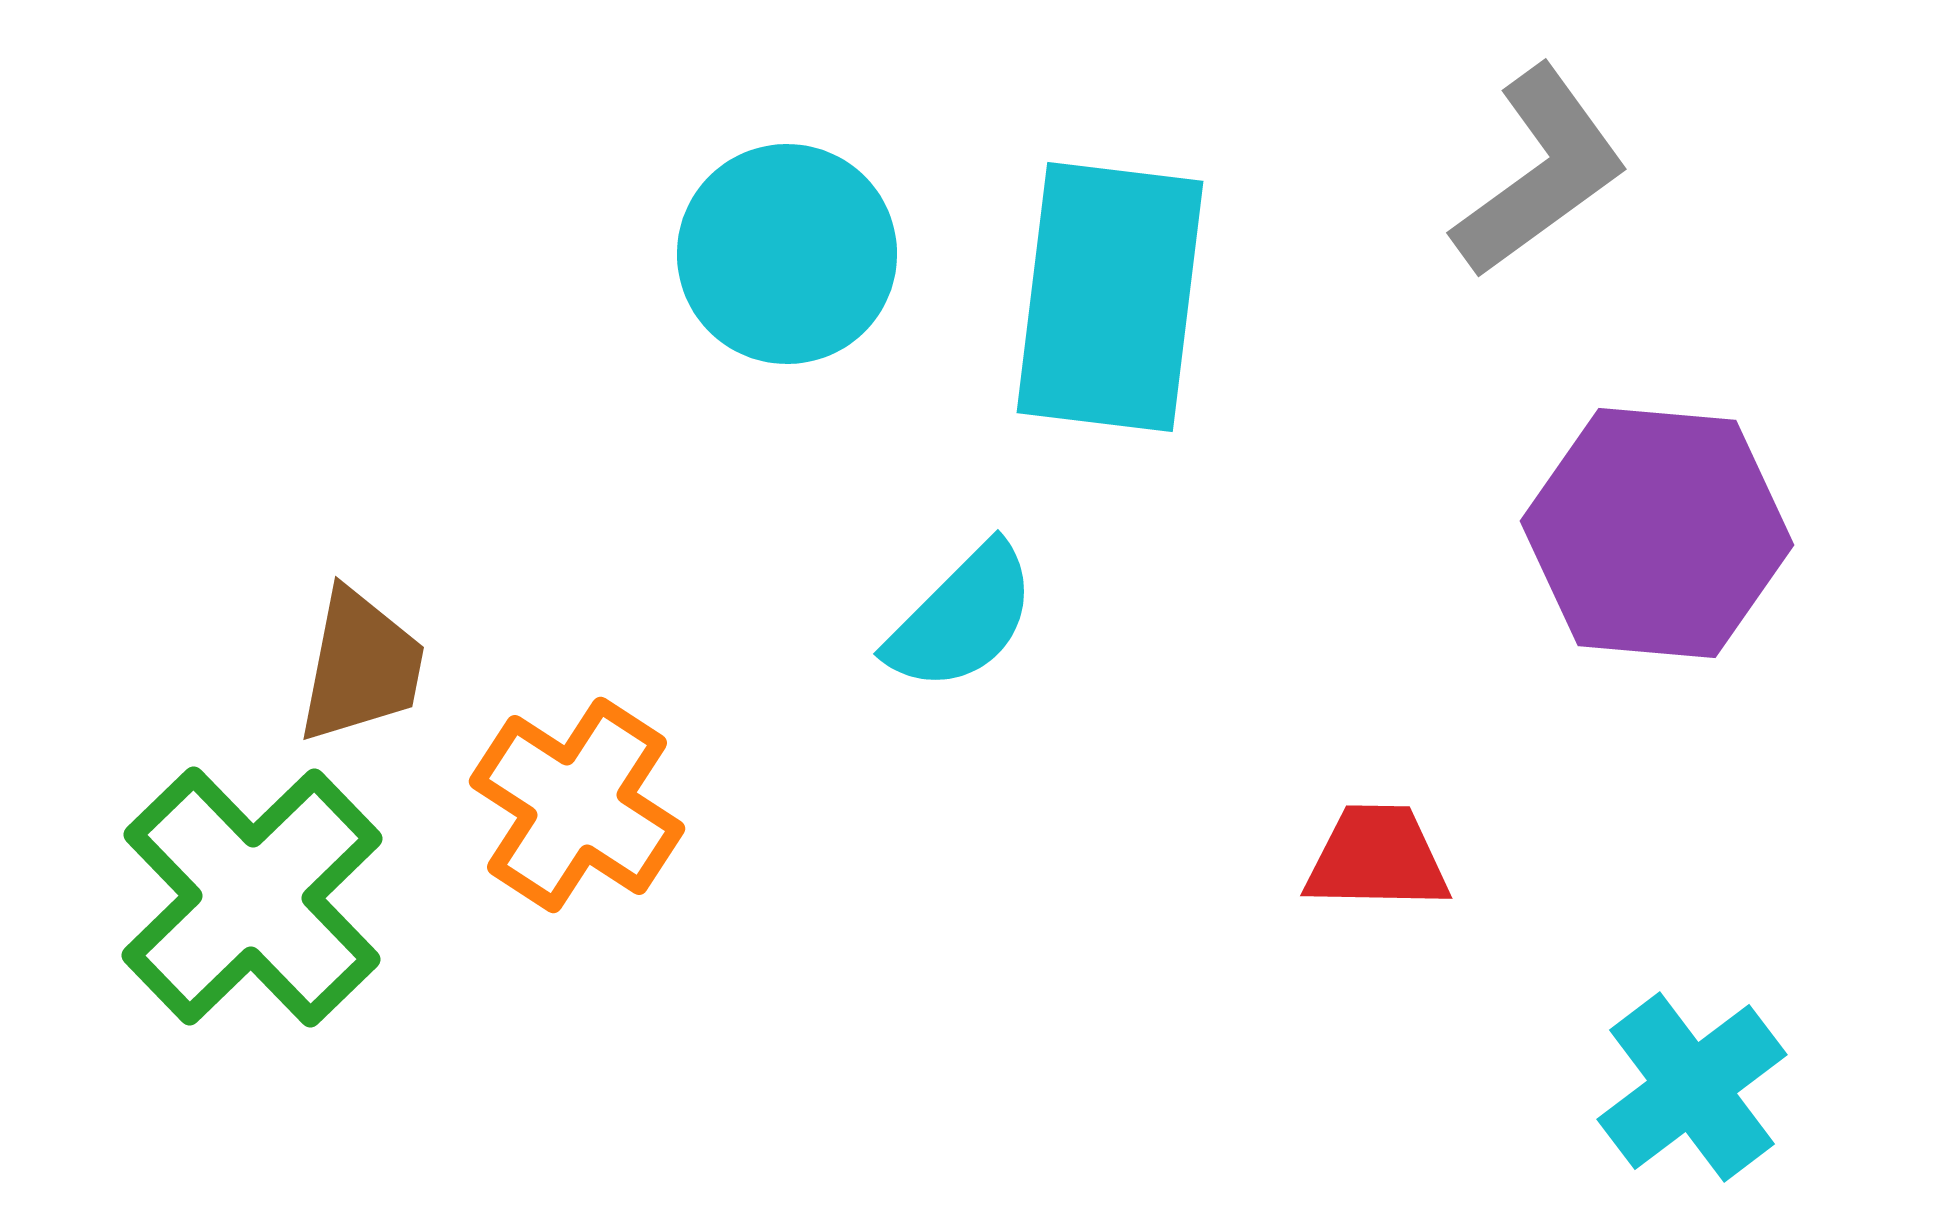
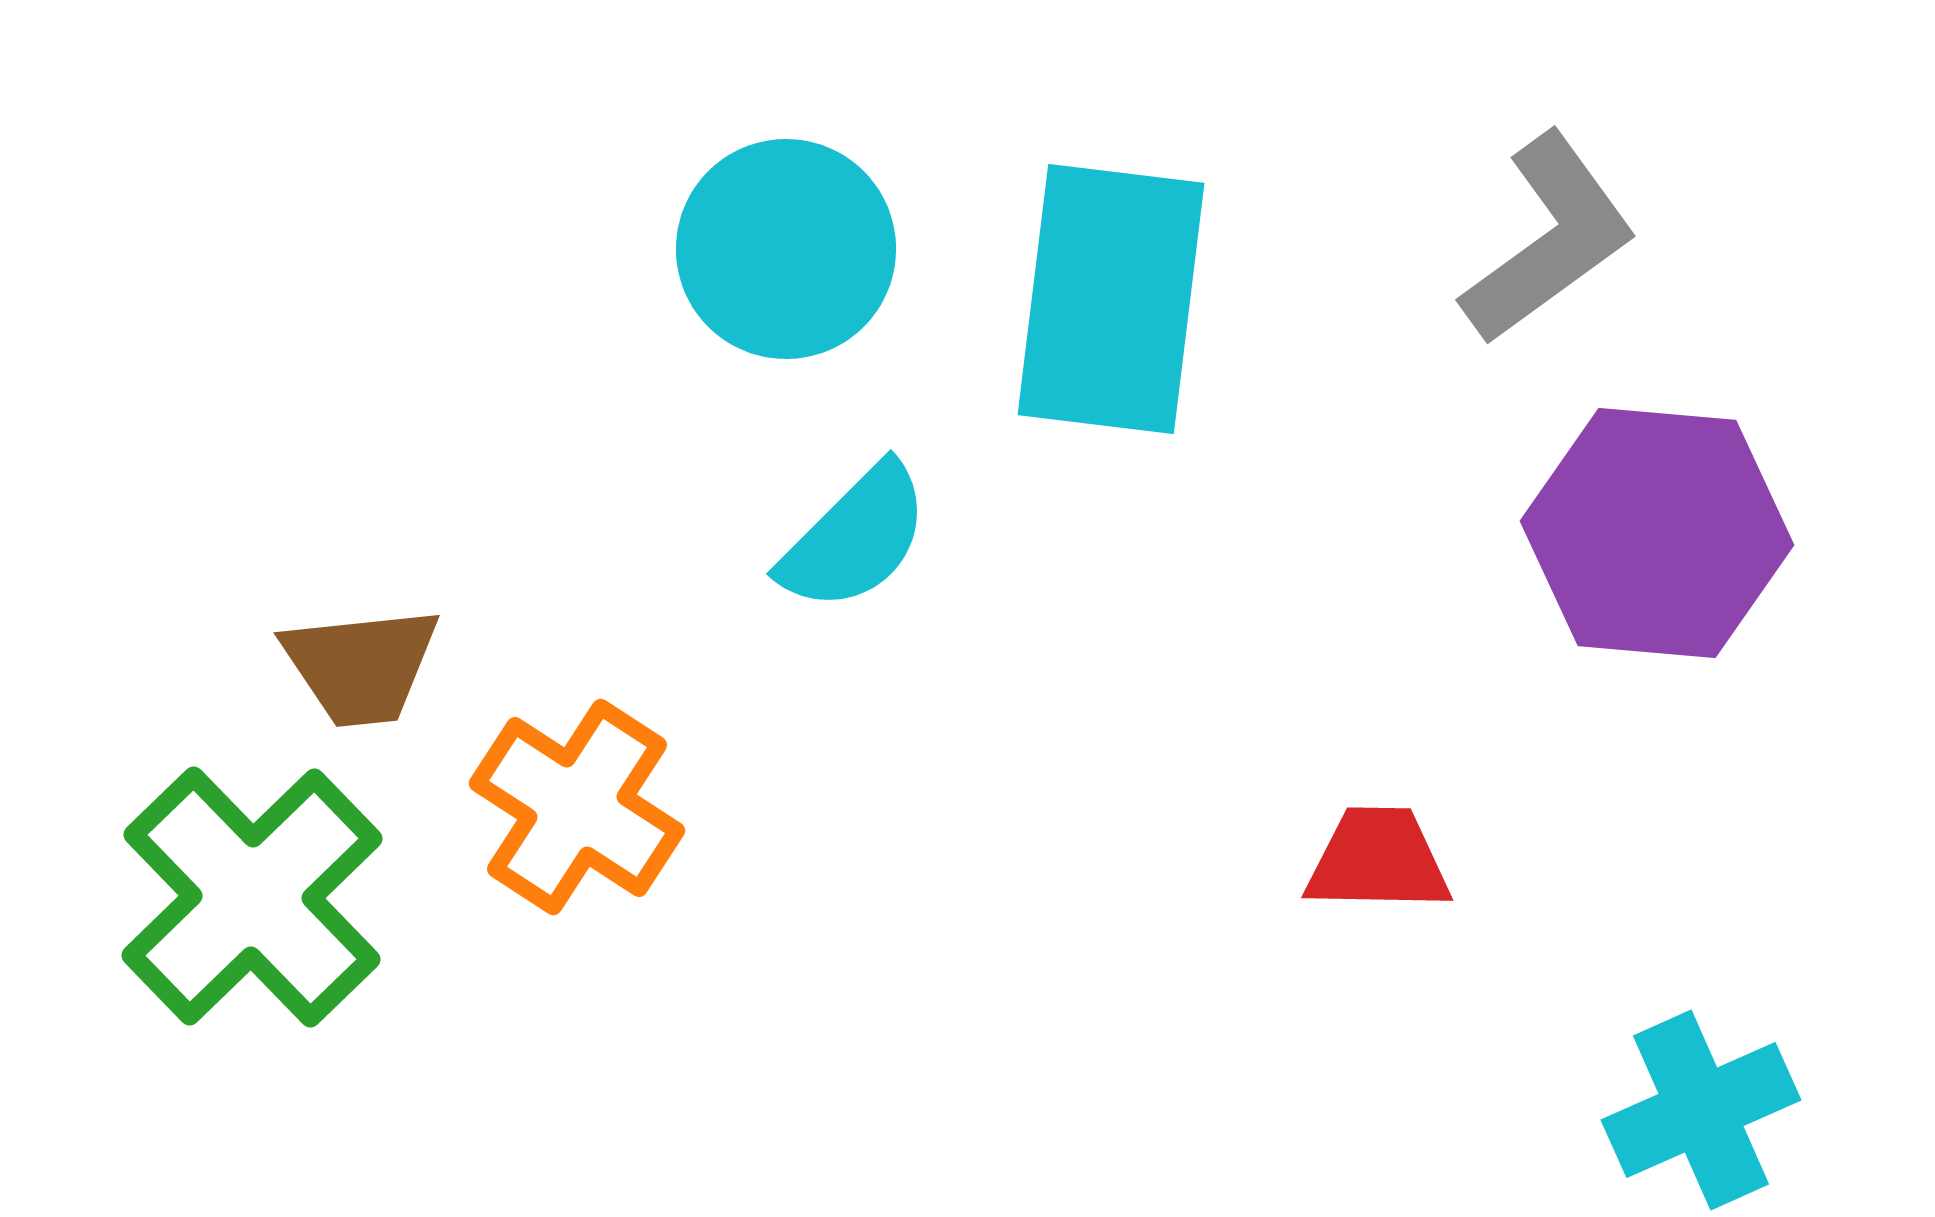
gray L-shape: moved 9 px right, 67 px down
cyan circle: moved 1 px left, 5 px up
cyan rectangle: moved 1 px right, 2 px down
cyan semicircle: moved 107 px left, 80 px up
brown trapezoid: rotated 73 degrees clockwise
orange cross: moved 2 px down
red trapezoid: moved 1 px right, 2 px down
cyan cross: moved 9 px right, 23 px down; rotated 13 degrees clockwise
